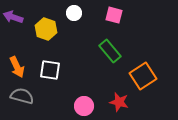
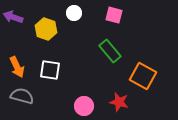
orange square: rotated 28 degrees counterclockwise
